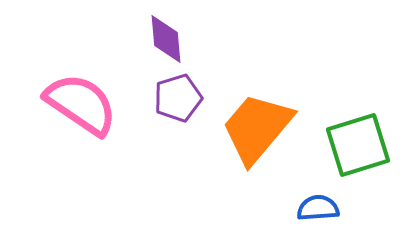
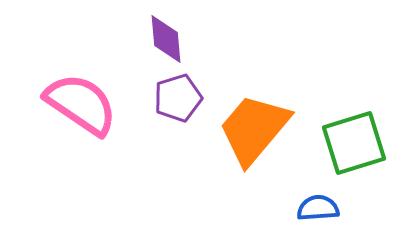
orange trapezoid: moved 3 px left, 1 px down
green square: moved 4 px left, 2 px up
